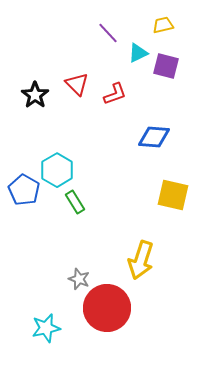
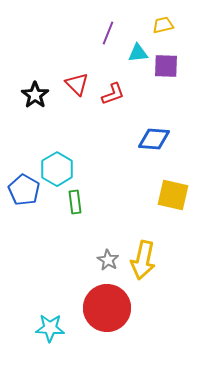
purple line: rotated 65 degrees clockwise
cyan triangle: rotated 20 degrees clockwise
purple square: rotated 12 degrees counterclockwise
red L-shape: moved 2 px left
blue diamond: moved 2 px down
cyan hexagon: moved 1 px up
green rectangle: rotated 25 degrees clockwise
yellow arrow: moved 2 px right; rotated 6 degrees counterclockwise
gray star: moved 29 px right, 19 px up; rotated 10 degrees clockwise
cyan star: moved 4 px right; rotated 16 degrees clockwise
